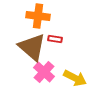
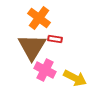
orange cross: moved 1 px right, 2 px down; rotated 30 degrees clockwise
brown triangle: rotated 20 degrees clockwise
pink cross: moved 1 px right, 2 px up; rotated 15 degrees counterclockwise
